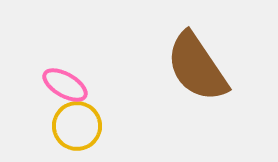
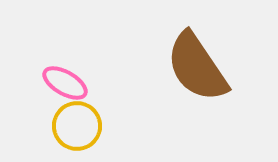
pink ellipse: moved 2 px up
